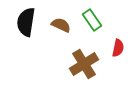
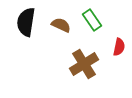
red semicircle: moved 1 px right, 1 px up
